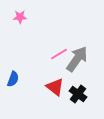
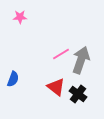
pink line: moved 2 px right
gray arrow: moved 4 px right, 1 px down; rotated 16 degrees counterclockwise
red triangle: moved 1 px right
